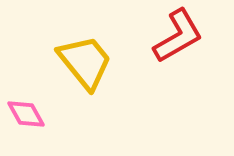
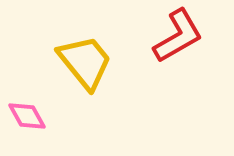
pink diamond: moved 1 px right, 2 px down
